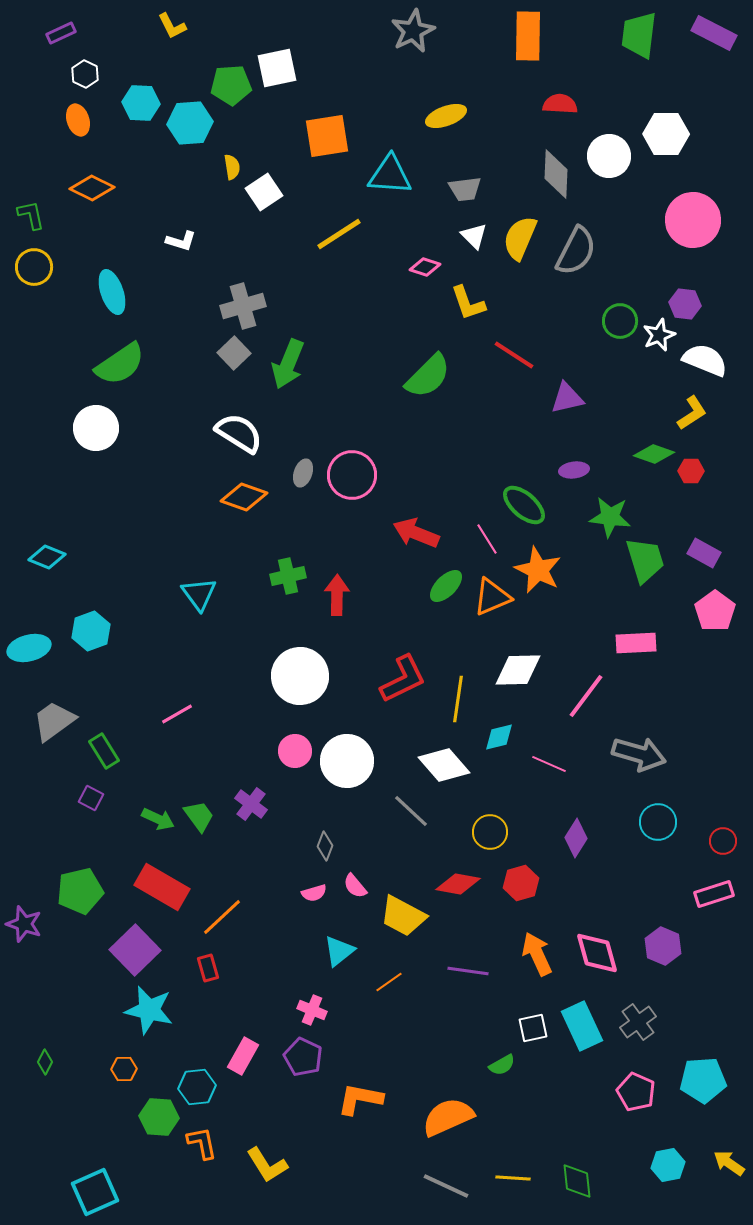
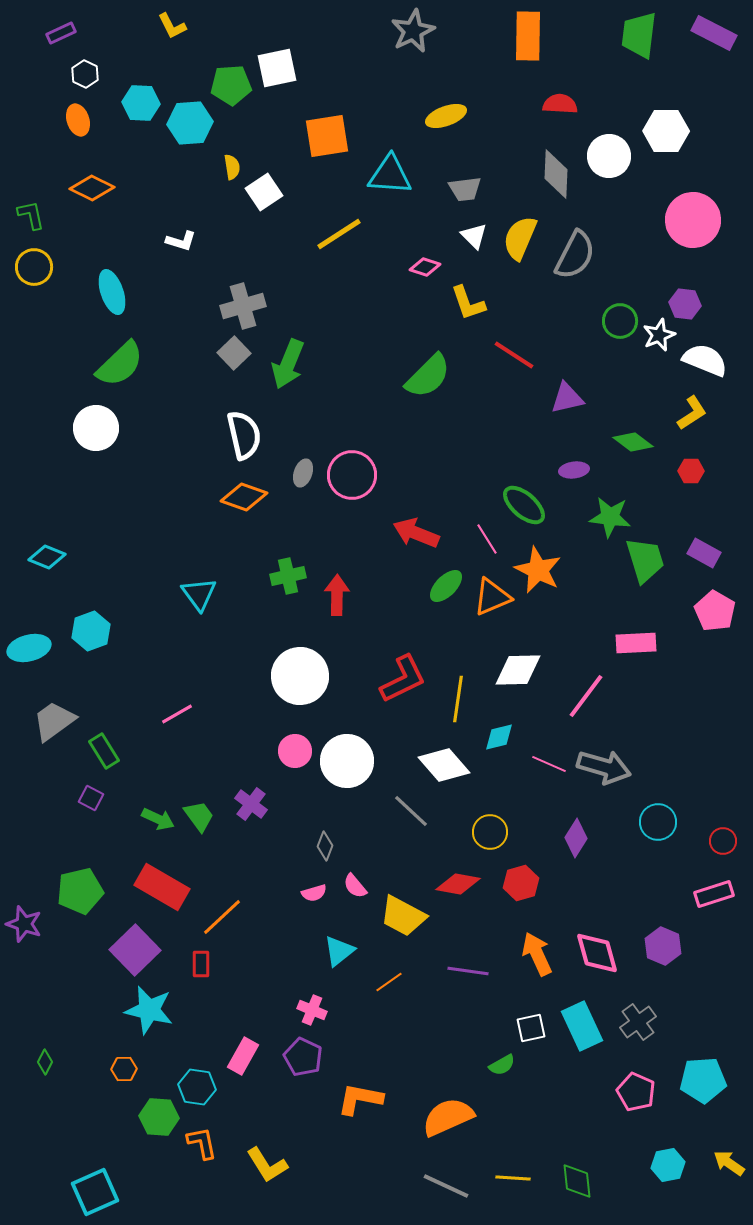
white hexagon at (666, 134): moved 3 px up
gray semicircle at (576, 251): moved 1 px left, 4 px down
green semicircle at (120, 364): rotated 10 degrees counterclockwise
white semicircle at (239, 433): moved 5 px right, 2 px down; rotated 45 degrees clockwise
green diamond at (654, 454): moved 21 px left, 12 px up; rotated 18 degrees clockwise
pink pentagon at (715, 611): rotated 6 degrees counterclockwise
gray arrow at (639, 754): moved 35 px left, 13 px down
red rectangle at (208, 968): moved 7 px left, 4 px up; rotated 16 degrees clockwise
white square at (533, 1028): moved 2 px left
cyan hexagon at (197, 1087): rotated 15 degrees clockwise
